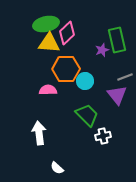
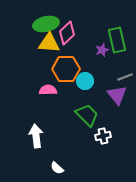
white arrow: moved 3 px left, 3 px down
